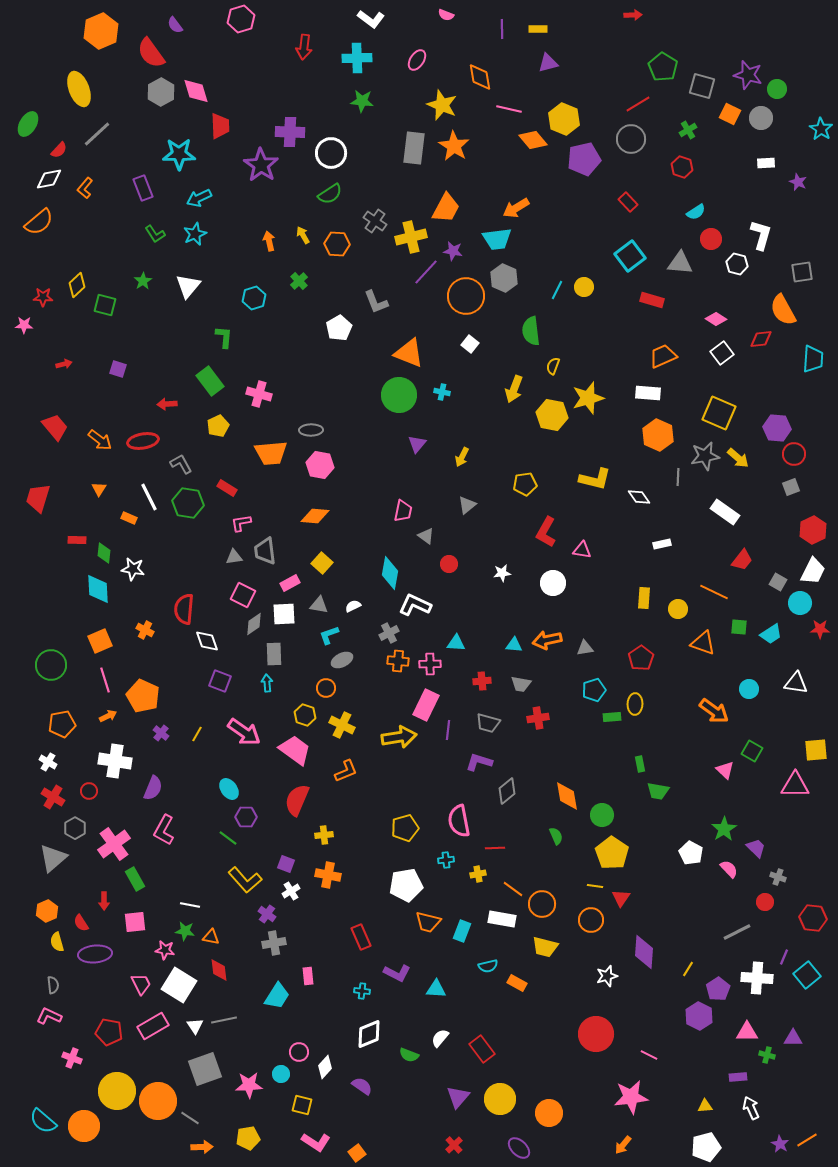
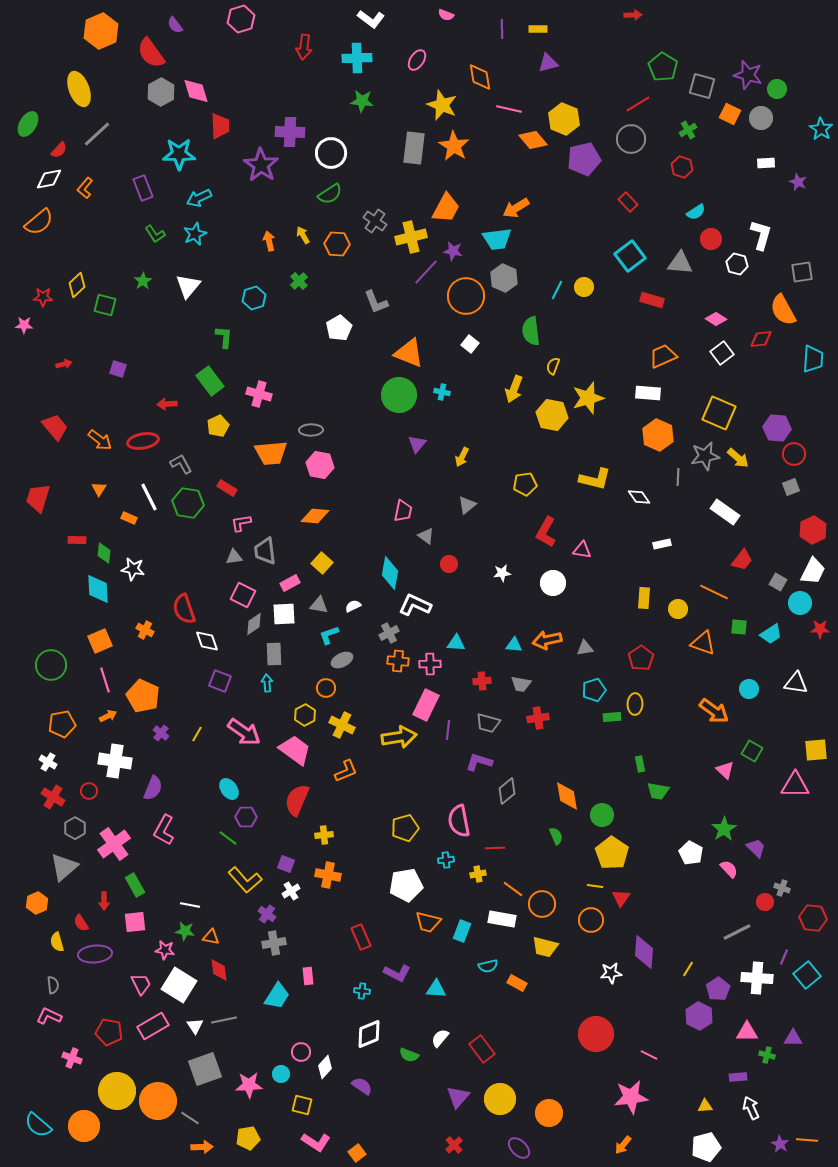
red semicircle at (184, 609): rotated 24 degrees counterclockwise
yellow hexagon at (305, 715): rotated 15 degrees clockwise
gray triangle at (53, 858): moved 11 px right, 9 px down
gray cross at (778, 877): moved 4 px right, 11 px down
green rectangle at (135, 879): moved 6 px down
orange hexagon at (47, 911): moved 10 px left, 8 px up
white star at (607, 976): moved 4 px right, 3 px up; rotated 10 degrees clockwise
pink circle at (299, 1052): moved 2 px right
cyan semicircle at (43, 1121): moved 5 px left, 4 px down
orange line at (807, 1140): rotated 35 degrees clockwise
